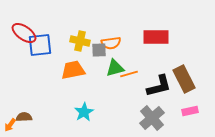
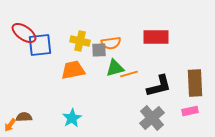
brown rectangle: moved 11 px right, 4 px down; rotated 24 degrees clockwise
cyan star: moved 12 px left, 6 px down
